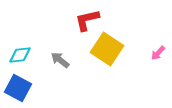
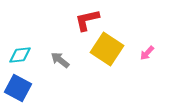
pink arrow: moved 11 px left
